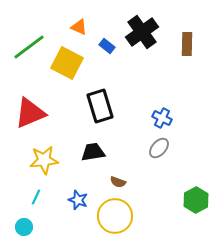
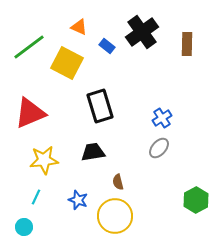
blue cross: rotated 30 degrees clockwise
brown semicircle: rotated 56 degrees clockwise
